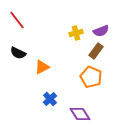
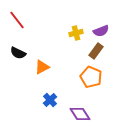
blue cross: moved 1 px down
